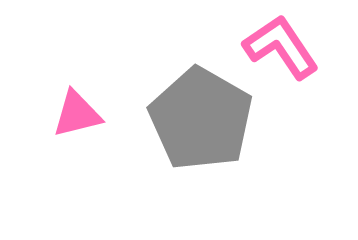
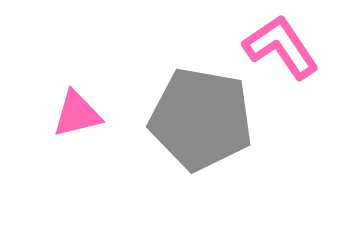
gray pentagon: rotated 20 degrees counterclockwise
